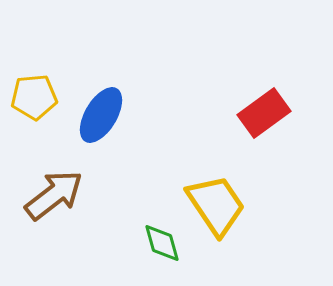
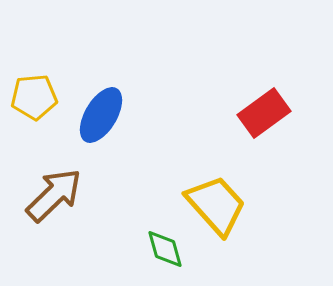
brown arrow: rotated 6 degrees counterclockwise
yellow trapezoid: rotated 8 degrees counterclockwise
green diamond: moved 3 px right, 6 px down
